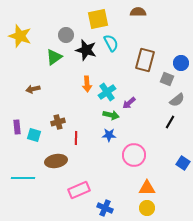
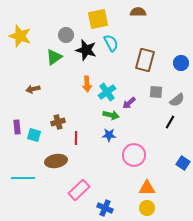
gray square: moved 11 px left, 13 px down; rotated 16 degrees counterclockwise
pink rectangle: rotated 20 degrees counterclockwise
